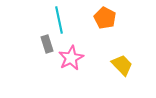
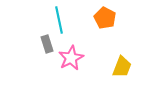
yellow trapezoid: moved 2 px down; rotated 65 degrees clockwise
